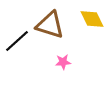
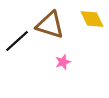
pink star: rotated 14 degrees counterclockwise
